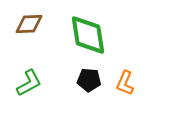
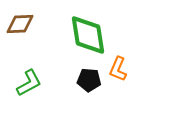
brown diamond: moved 9 px left
orange L-shape: moved 7 px left, 14 px up
